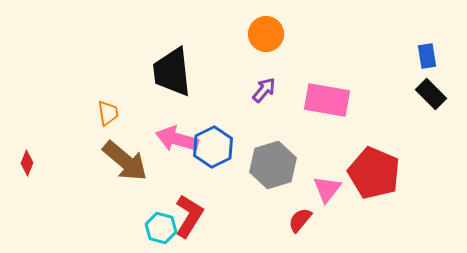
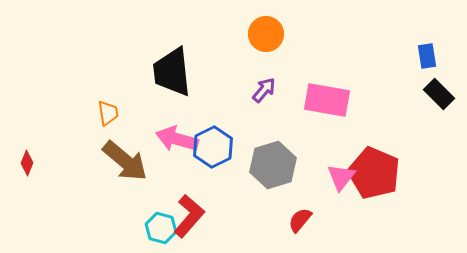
black rectangle: moved 8 px right
pink triangle: moved 14 px right, 12 px up
red L-shape: rotated 9 degrees clockwise
